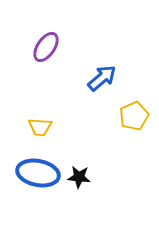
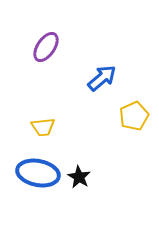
yellow trapezoid: moved 3 px right; rotated 10 degrees counterclockwise
black star: rotated 25 degrees clockwise
